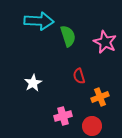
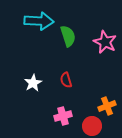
red semicircle: moved 13 px left, 4 px down
orange cross: moved 7 px right, 9 px down
